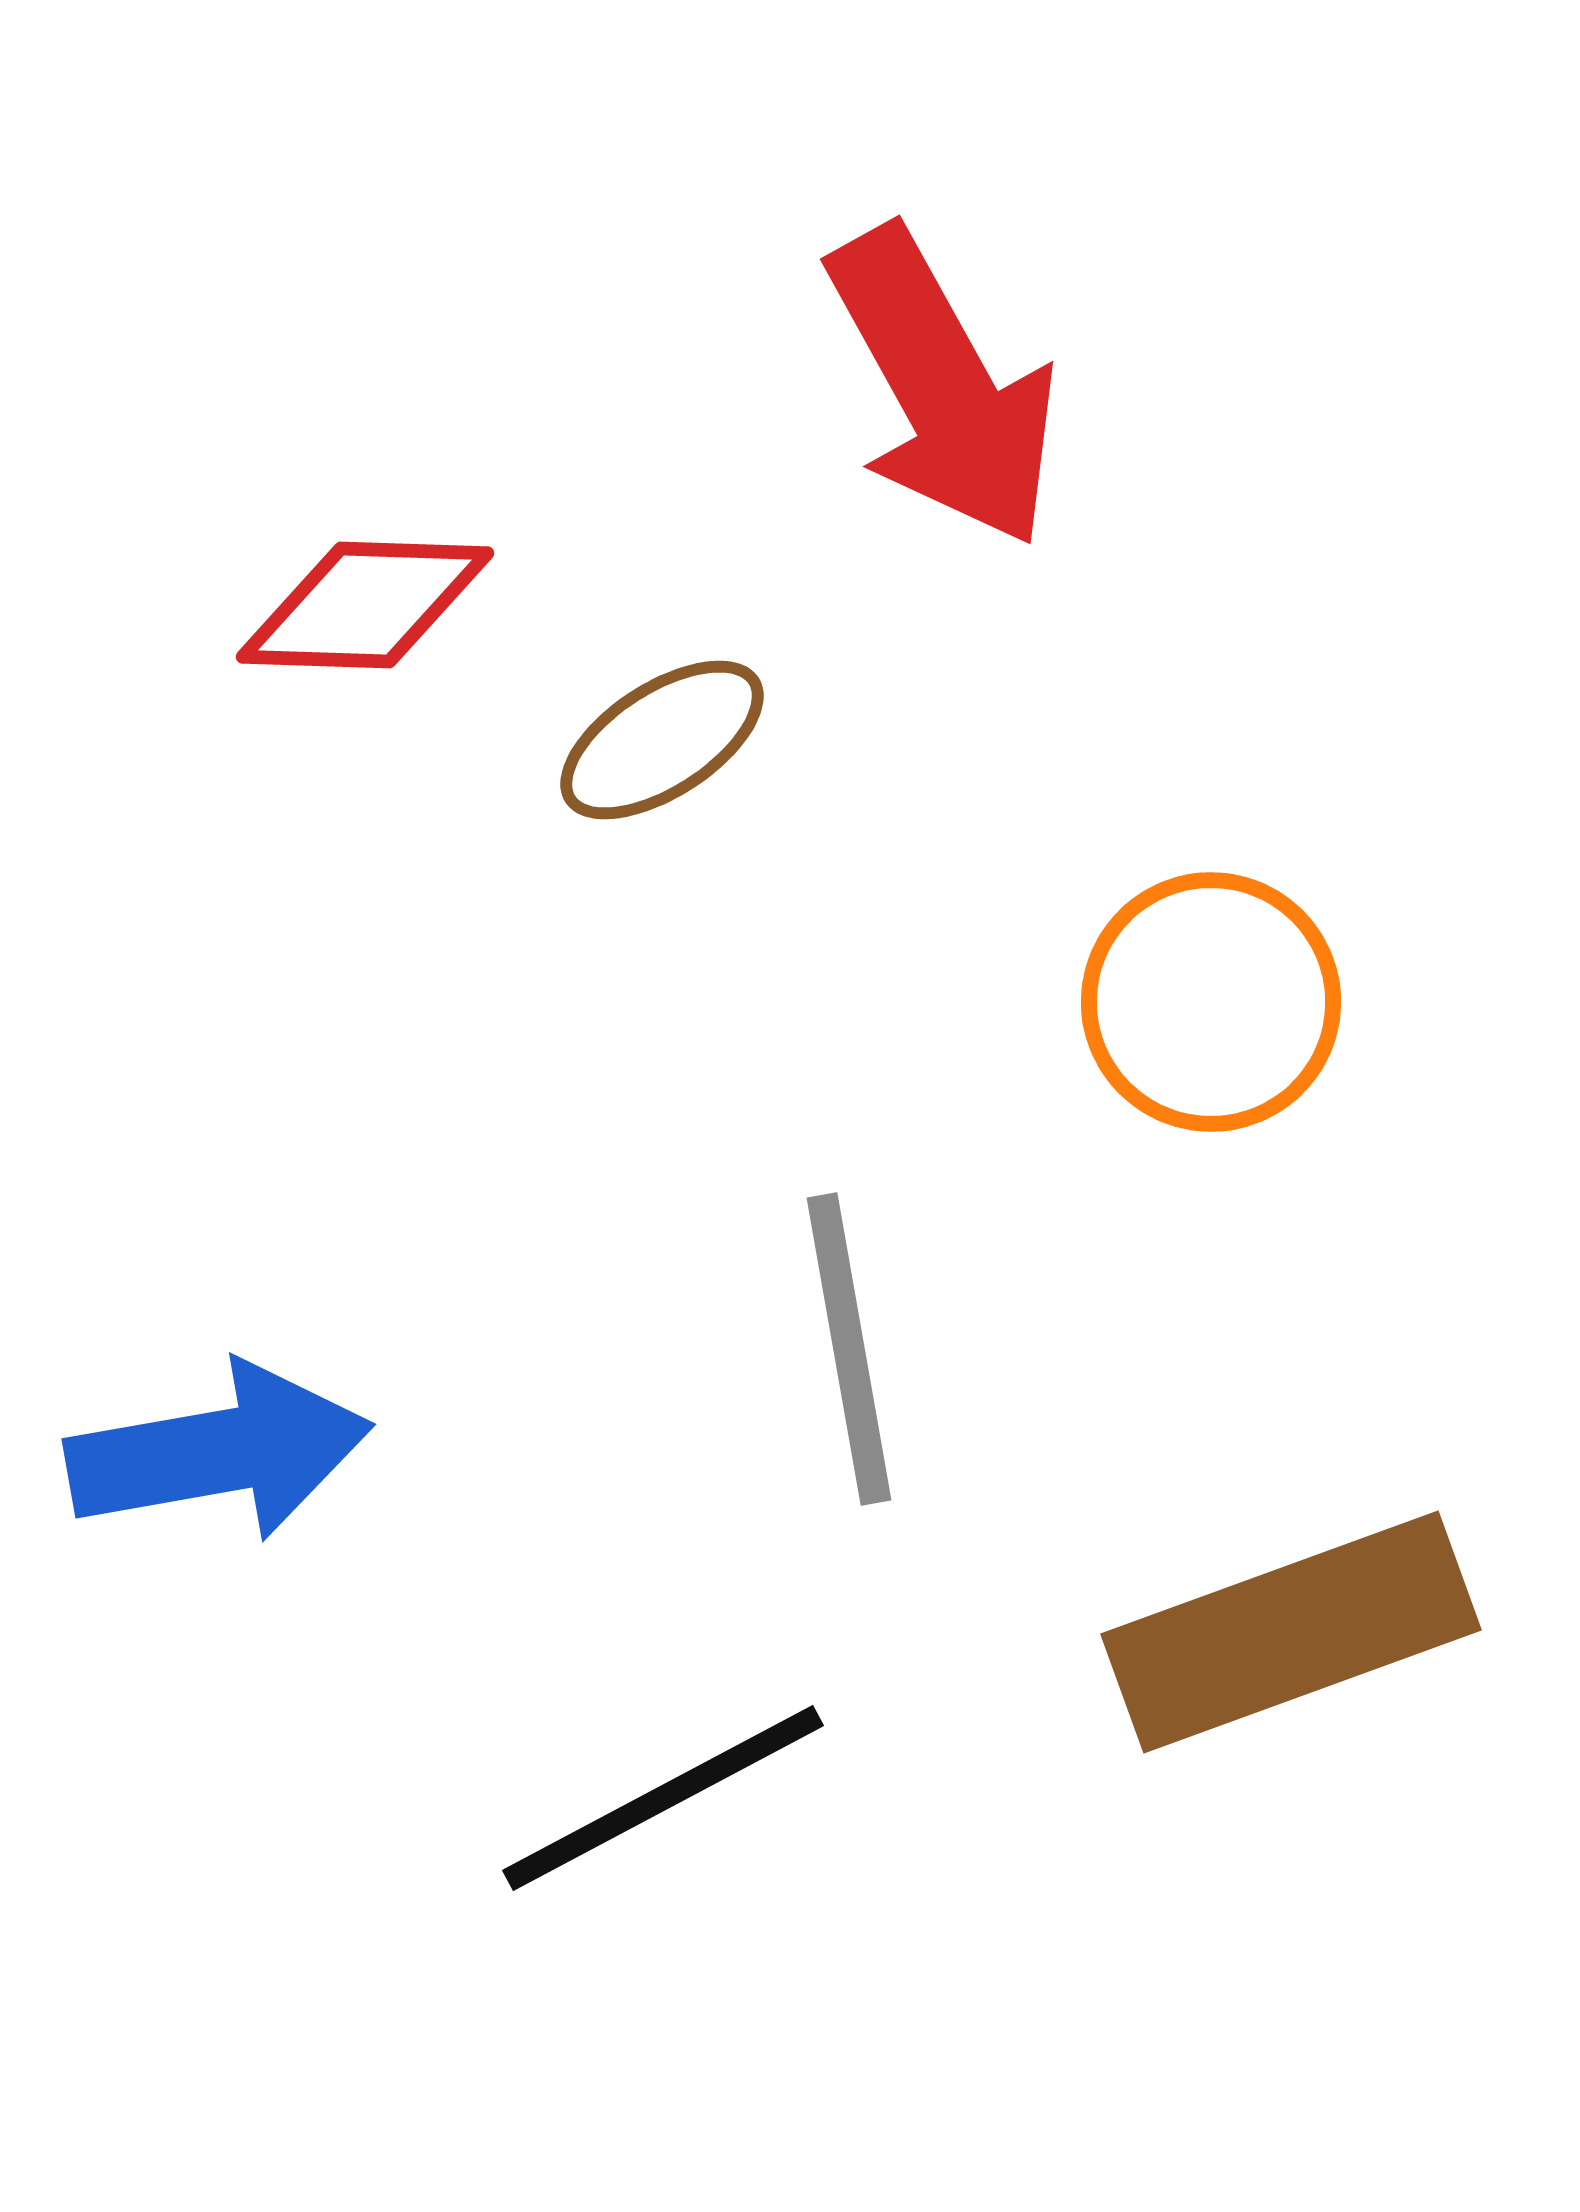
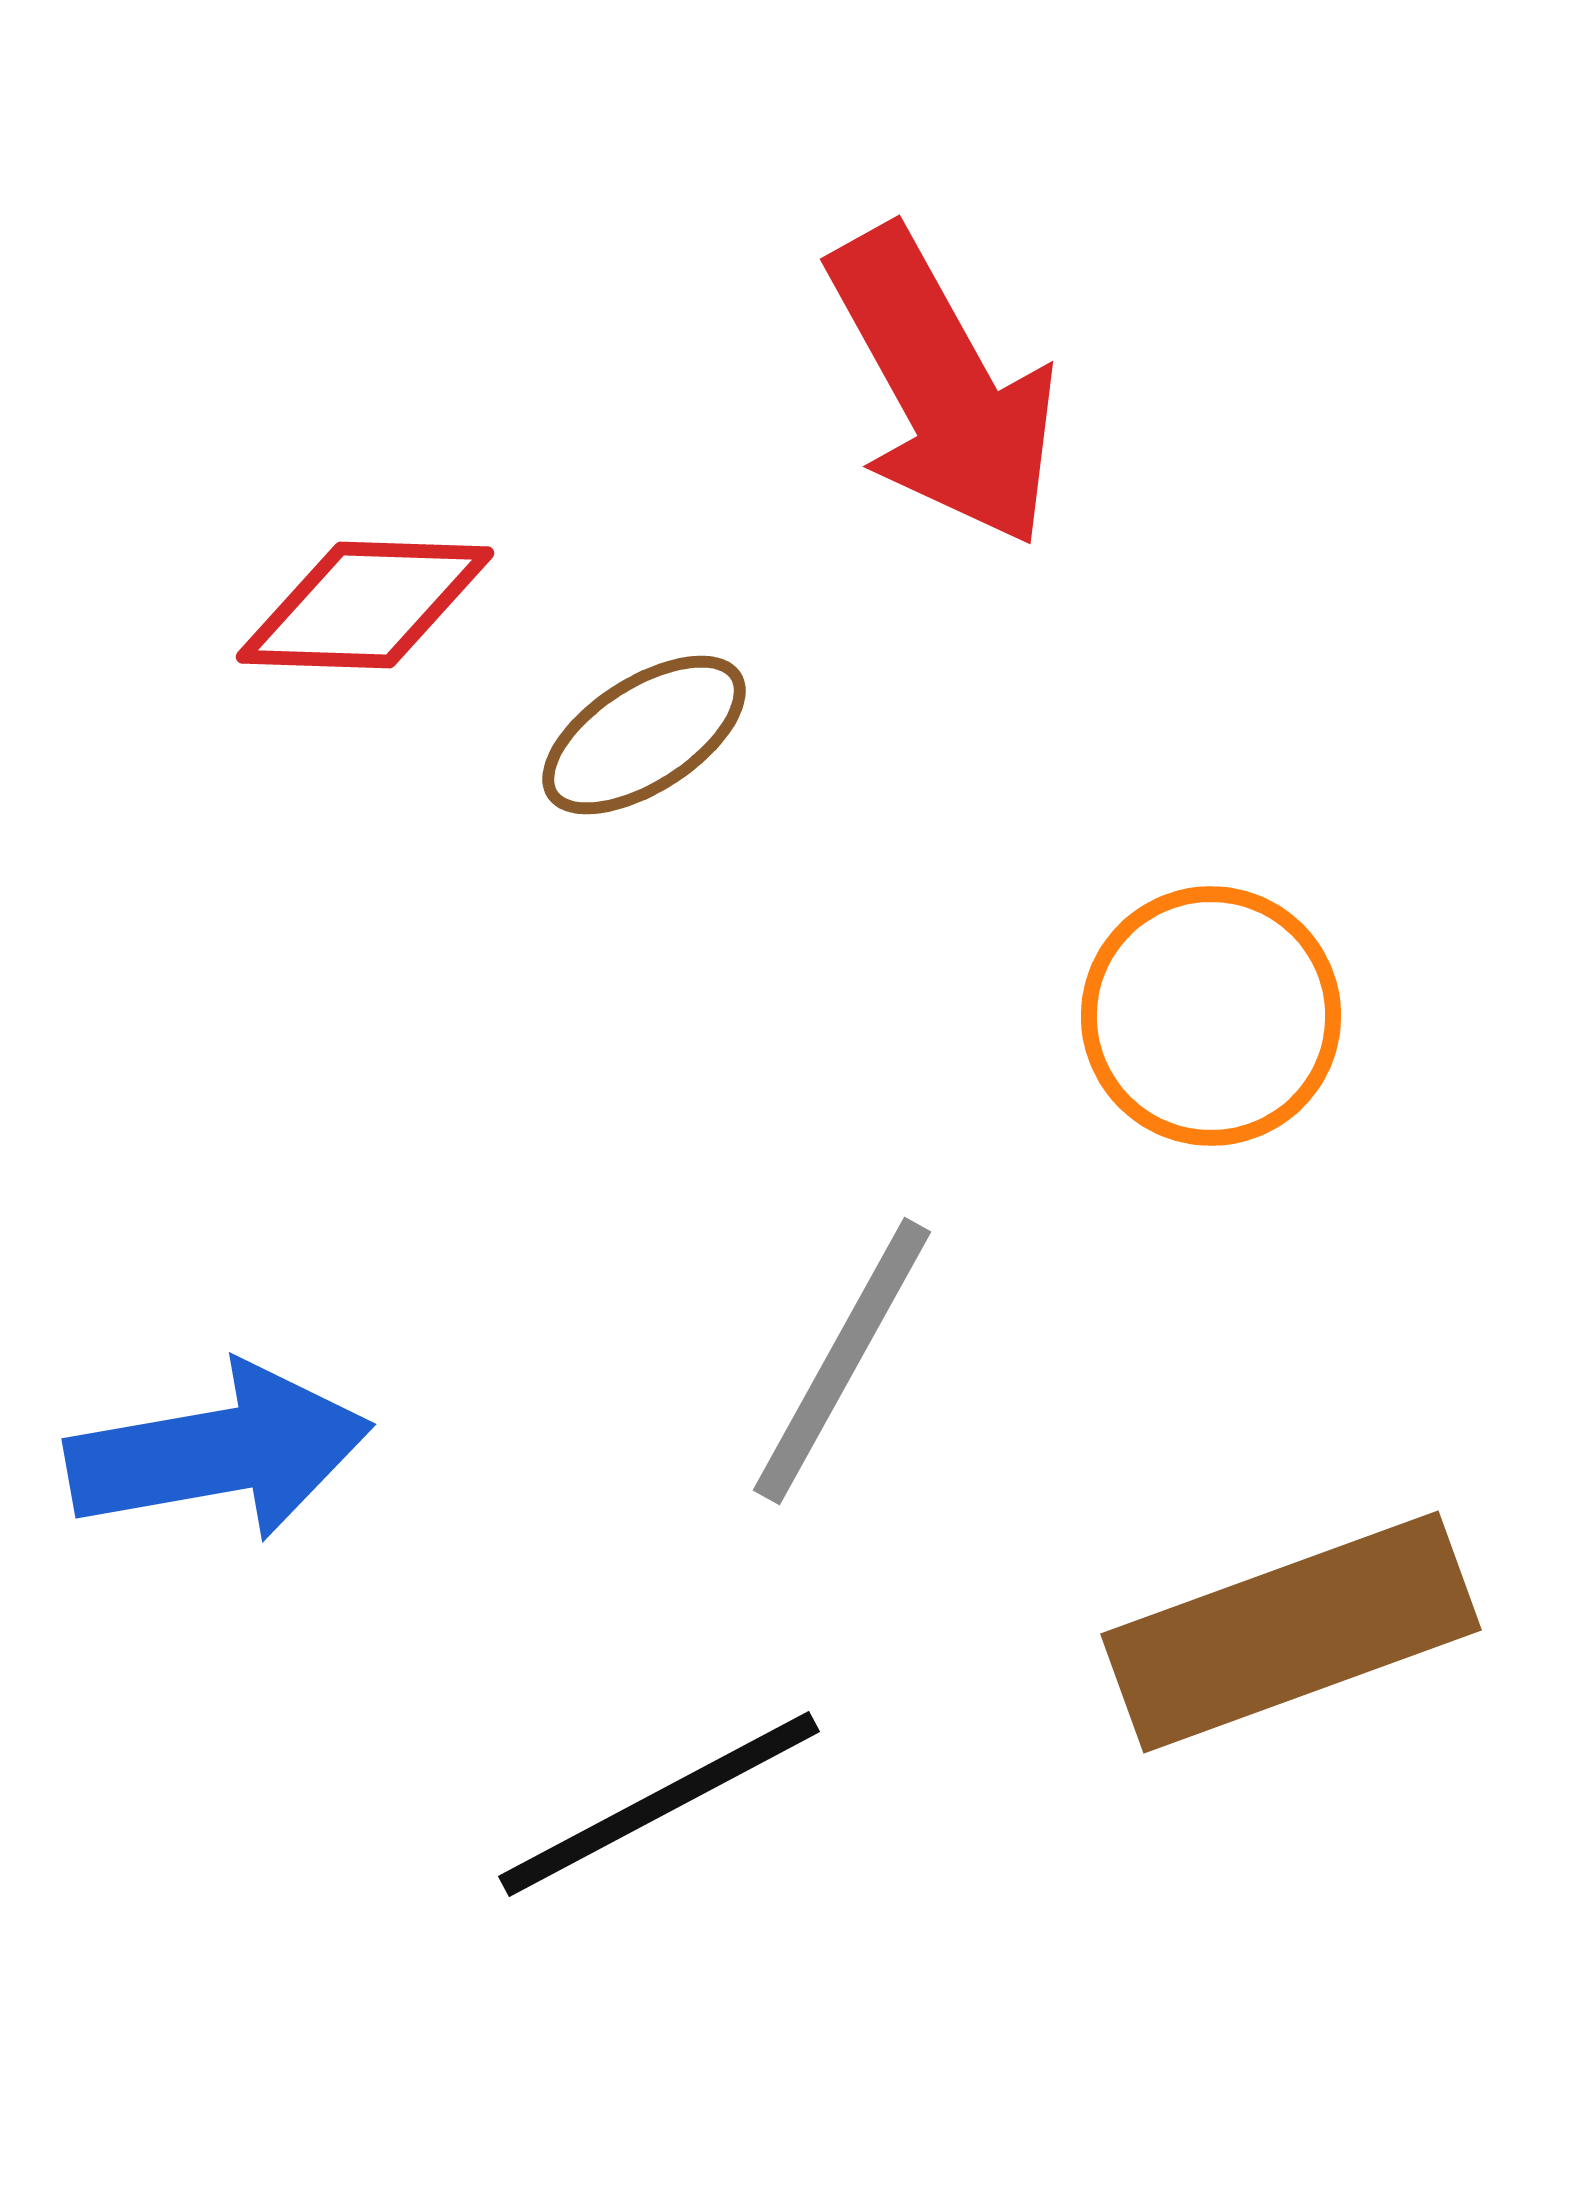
brown ellipse: moved 18 px left, 5 px up
orange circle: moved 14 px down
gray line: moved 7 px left, 12 px down; rotated 39 degrees clockwise
black line: moved 4 px left, 6 px down
